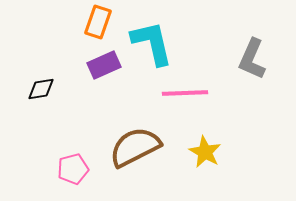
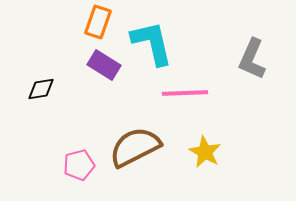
purple rectangle: rotated 56 degrees clockwise
pink pentagon: moved 6 px right, 4 px up
